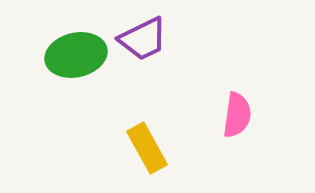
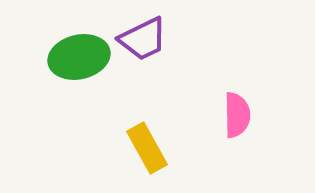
green ellipse: moved 3 px right, 2 px down
pink semicircle: rotated 9 degrees counterclockwise
